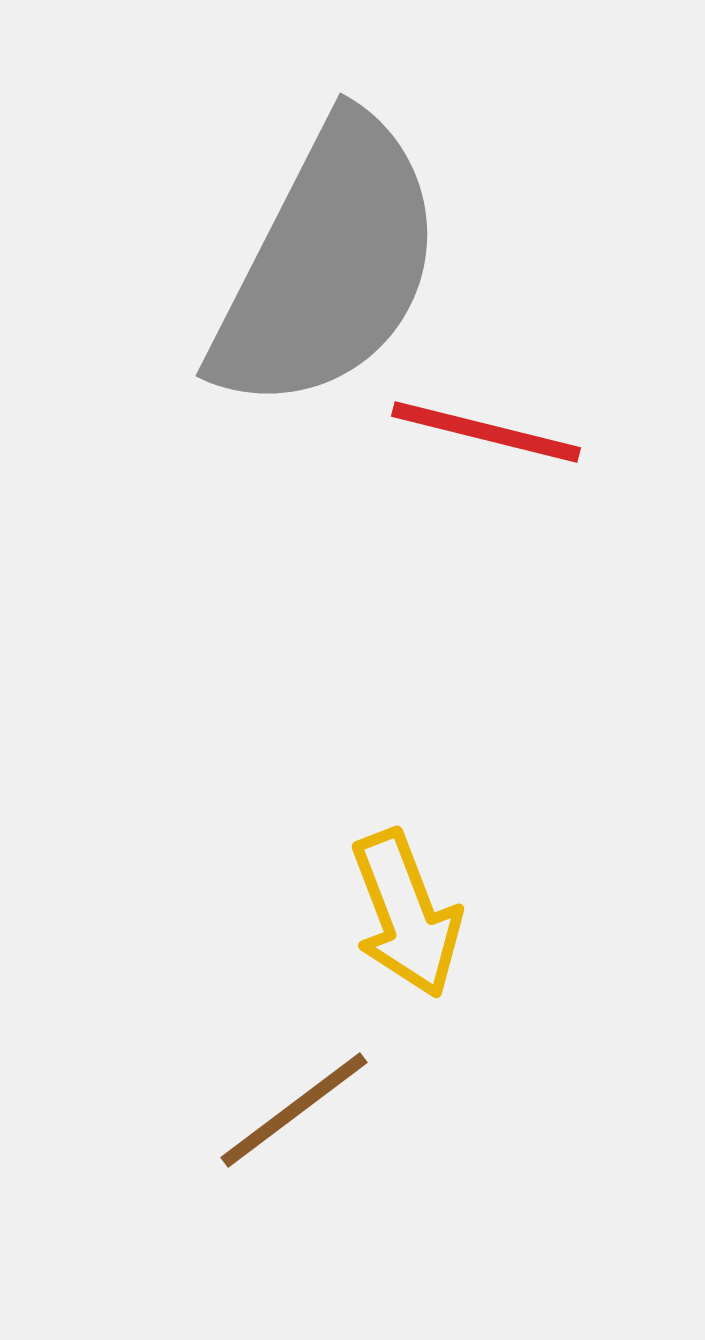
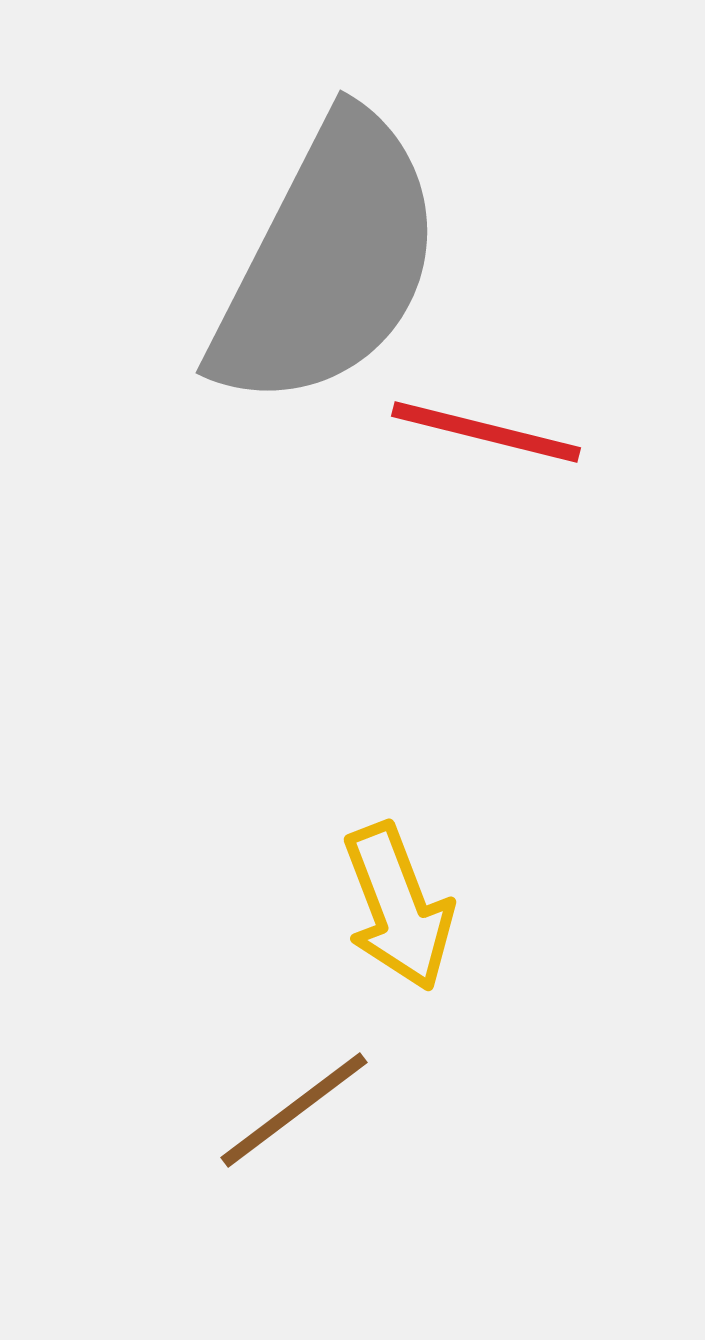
gray semicircle: moved 3 px up
yellow arrow: moved 8 px left, 7 px up
